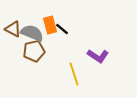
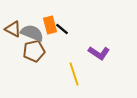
purple L-shape: moved 1 px right, 3 px up
